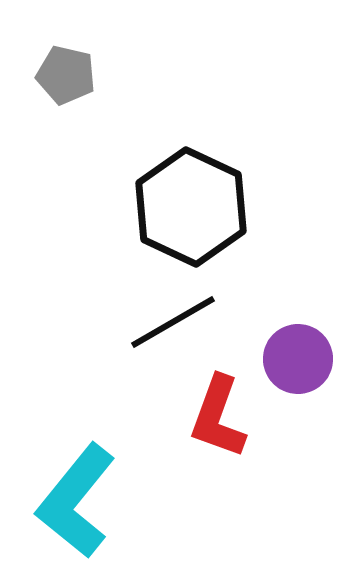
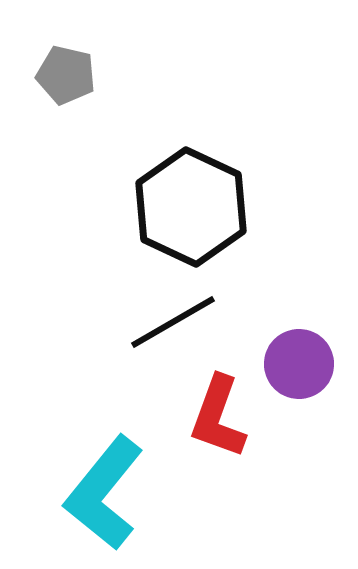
purple circle: moved 1 px right, 5 px down
cyan L-shape: moved 28 px right, 8 px up
